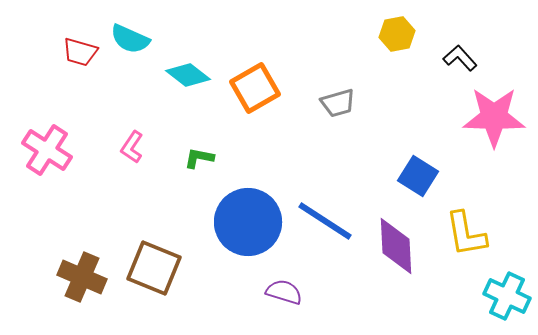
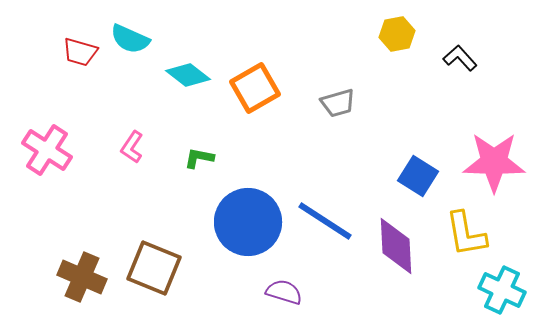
pink star: moved 45 px down
cyan cross: moved 5 px left, 6 px up
